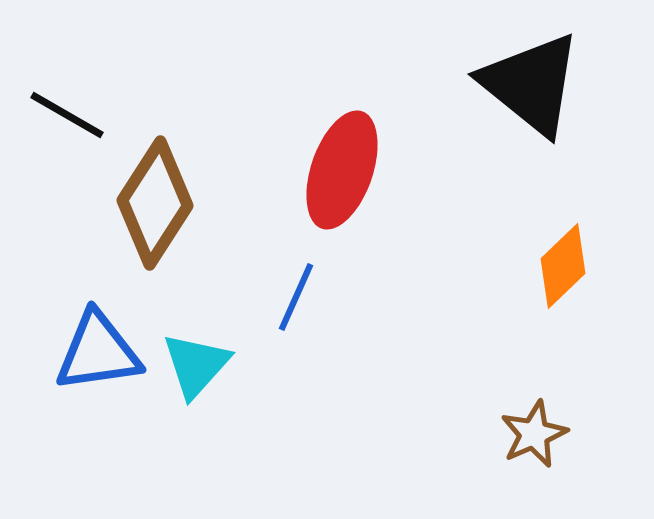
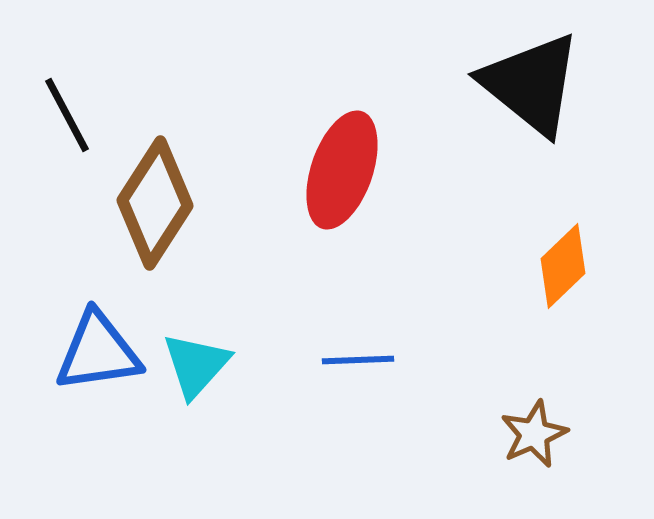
black line: rotated 32 degrees clockwise
blue line: moved 62 px right, 63 px down; rotated 64 degrees clockwise
